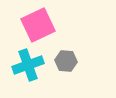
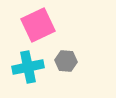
cyan cross: moved 2 px down; rotated 8 degrees clockwise
